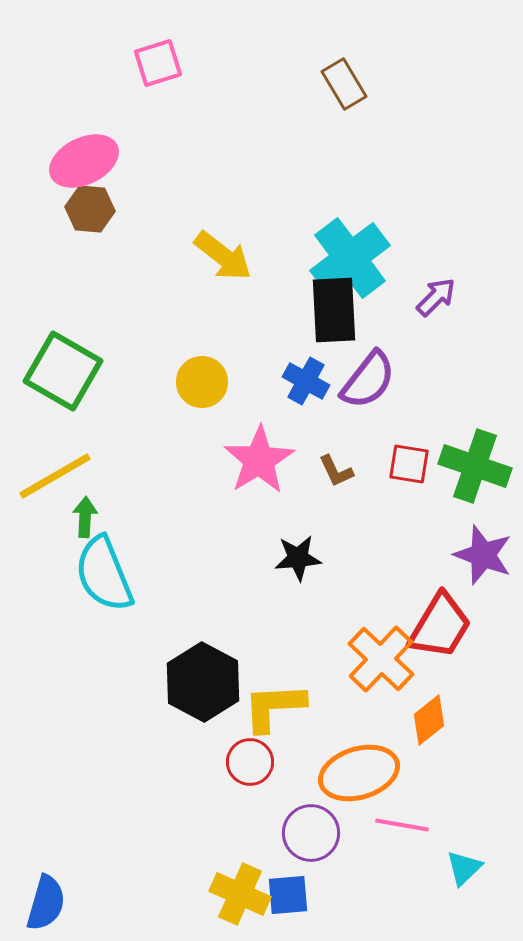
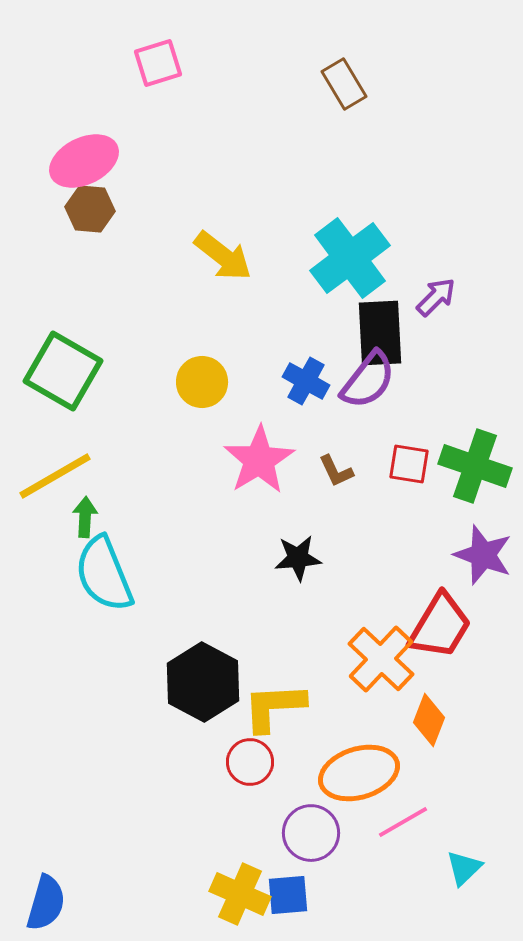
black rectangle: moved 46 px right, 23 px down
orange diamond: rotated 30 degrees counterclockwise
pink line: moved 1 px right, 3 px up; rotated 40 degrees counterclockwise
